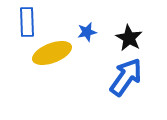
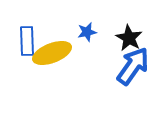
blue rectangle: moved 19 px down
blue arrow: moved 7 px right, 11 px up
